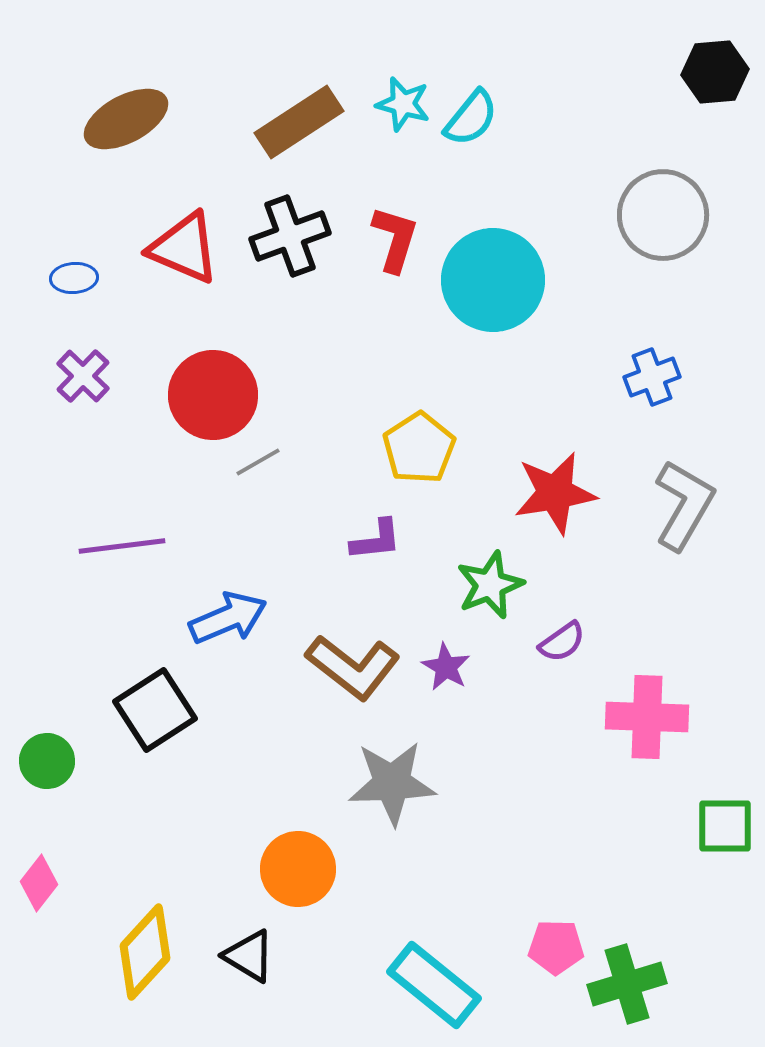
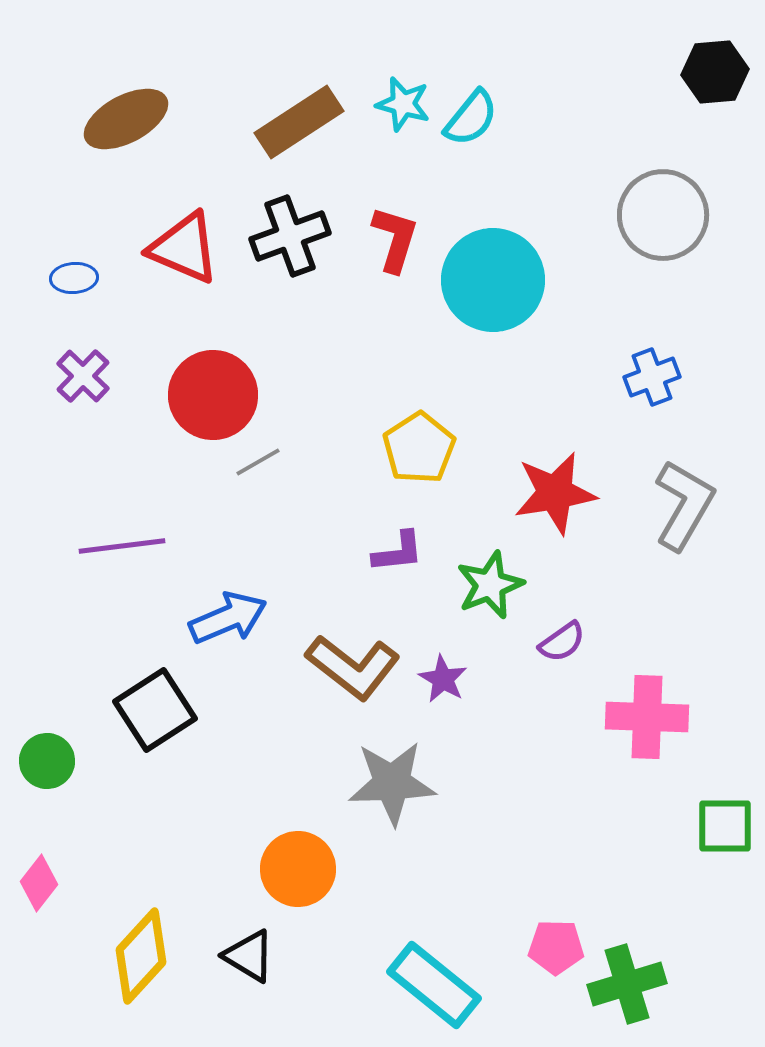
purple L-shape: moved 22 px right, 12 px down
purple star: moved 3 px left, 12 px down
yellow diamond: moved 4 px left, 4 px down
